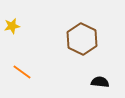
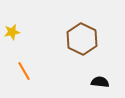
yellow star: moved 6 px down
orange line: moved 2 px right, 1 px up; rotated 24 degrees clockwise
